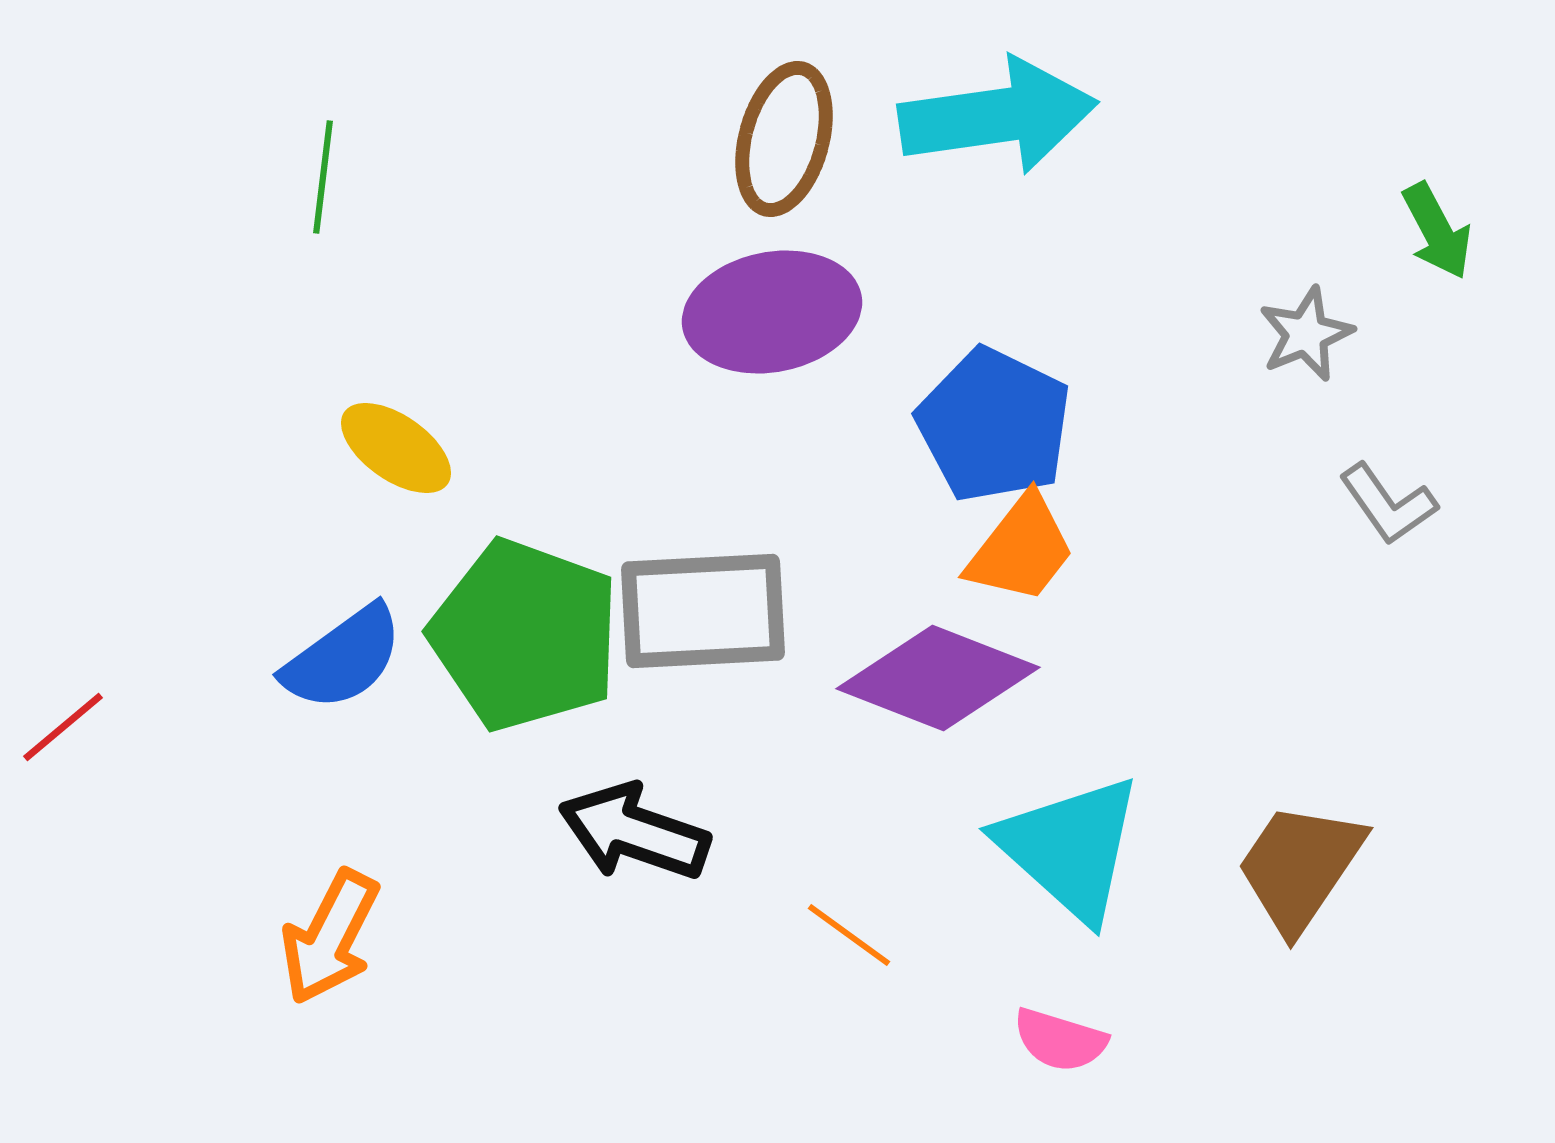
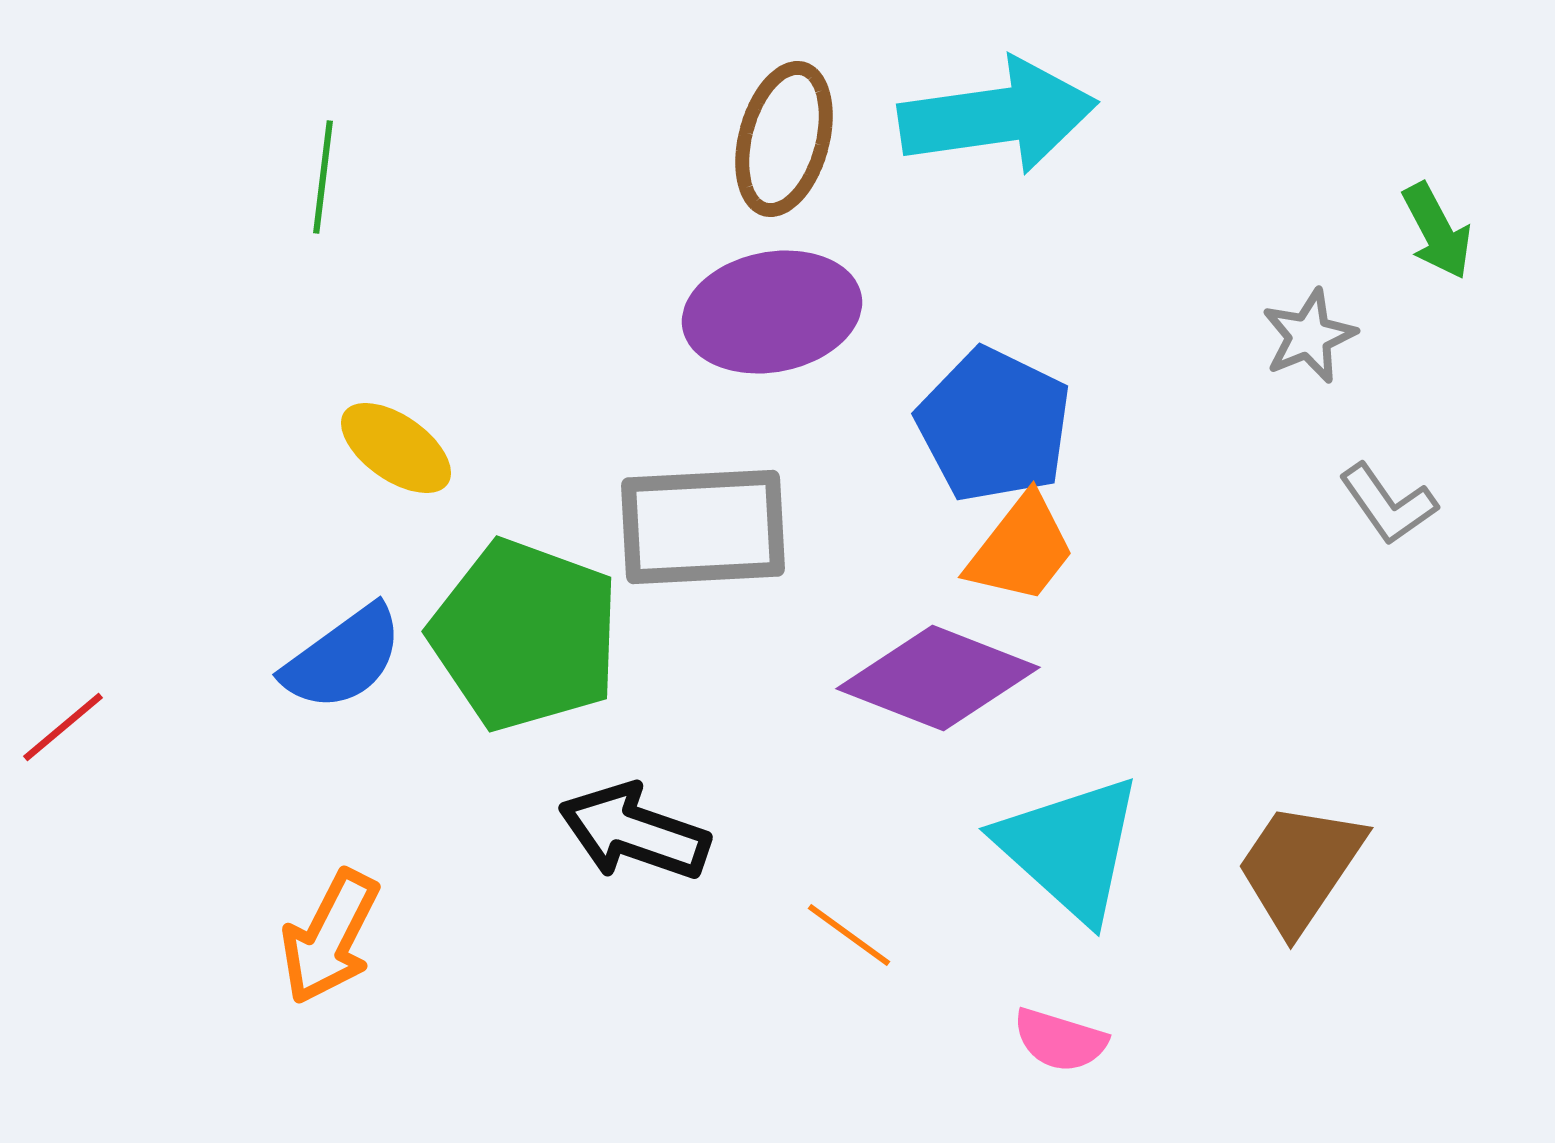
gray star: moved 3 px right, 2 px down
gray rectangle: moved 84 px up
